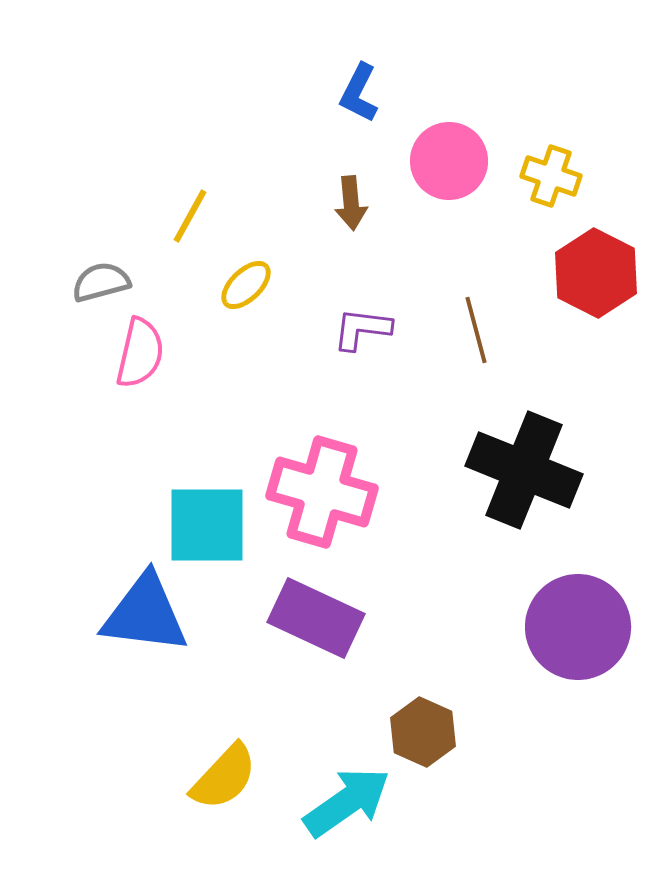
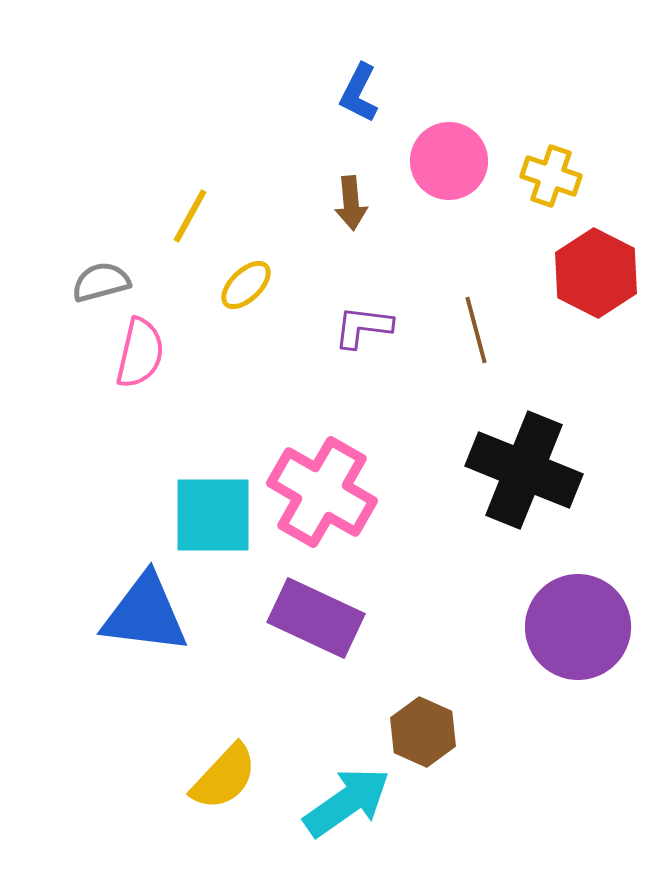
purple L-shape: moved 1 px right, 2 px up
pink cross: rotated 14 degrees clockwise
cyan square: moved 6 px right, 10 px up
